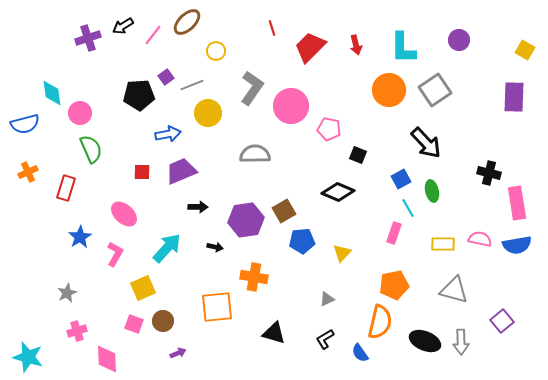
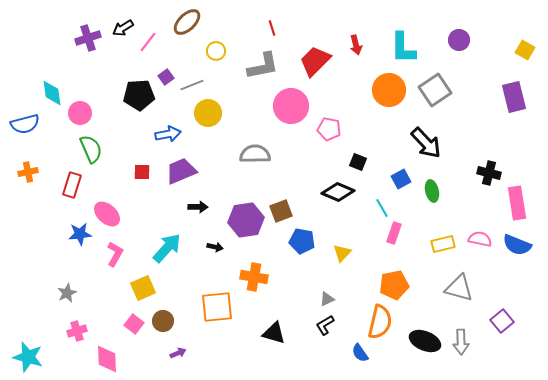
black arrow at (123, 26): moved 2 px down
pink line at (153, 35): moved 5 px left, 7 px down
red trapezoid at (310, 47): moved 5 px right, 14 px down
gray L-shape at (252, 88): moved 11 px right, 22 px up; rotated 44 degrees clockwise
purple rectangle at (514, 97): rotated 16 degrees counterclockwise
black square at (358, 155): moved 7 px down
orange cross at (28, 172): rotated 12 degrees clockwise
red rectangle at (66, 188): moved 6 px right, 3 px up
cyan line at (408, 208): moved 26 px left
brown square at (284, 211): moved 3 px left; rotated 10 degrees clockwise
pink ellipse at (124, 214): moved 17 px left
blue star at (80, 237): moved 3 px up; rotated 25 degrees clockwise
blue pentagon at (302, 241): rotated 15 degrees clockwise
yellow rectangle at (443, 244): rotated 15 degrees counterclockwise
blue semicircle at (517, 245): rotated 32 degrees clockwise
gray triangle at (454, 290): moved 5 px right, 2 px up
pink square at (134, 324): rotated 18 degrees clockwise
black L-shape at (325, 339): moved 14 px up
